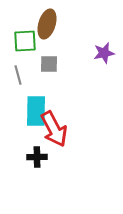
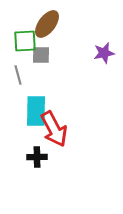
brown ellipse: rotated 20 degrees clockwise
gray square: moved 8 px left, 9 px up
